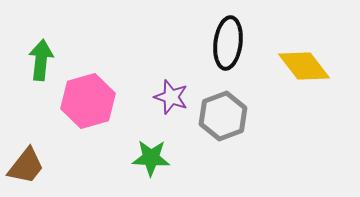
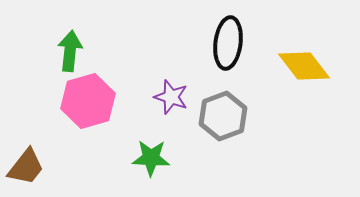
green arrow: moved 29 px right, 9 px up
brown trapezoid: moved 1 px down
